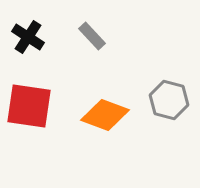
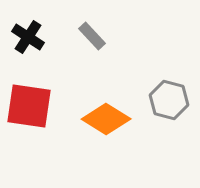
orange diamond: moved 1 px right, 4 px down; rotated 12 degrees clockwise
